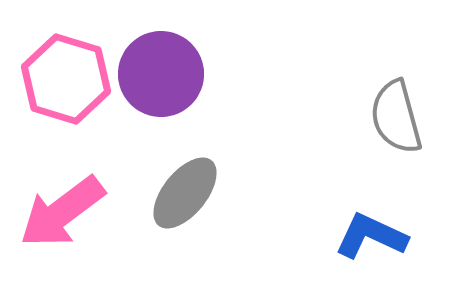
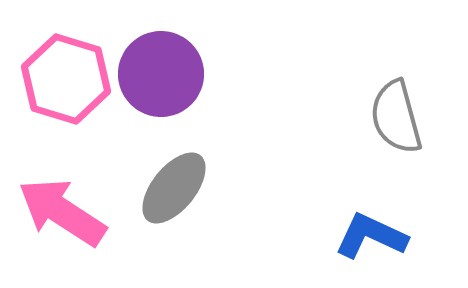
gray ellipse: moved 11 px left, 5 px up
pink arrow: rotated 70 degrees clockwise
